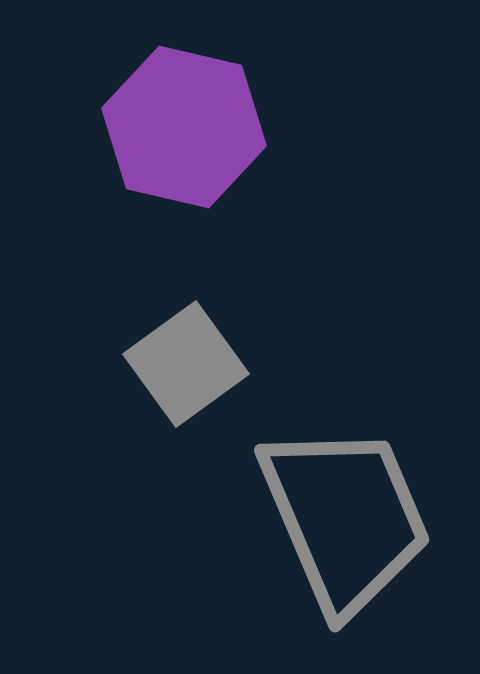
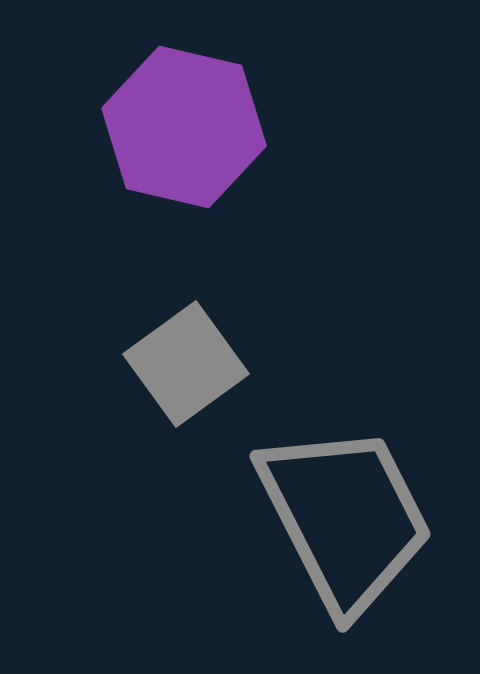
gray trapezoid: rotated 4 degrees counterclockwise
